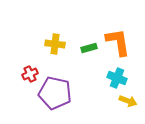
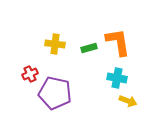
cyan cross: rotated 12 degrees counterclockwise
